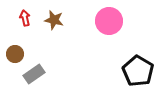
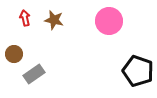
brown circle: moved 1 px left
black pentagon: rotated 12 degrees counterclockwise
